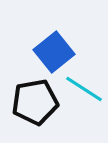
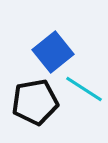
blue square: moved 1 px left
